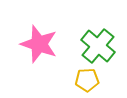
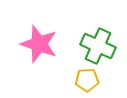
green cross: rotated 16 degrees counterclockwise
